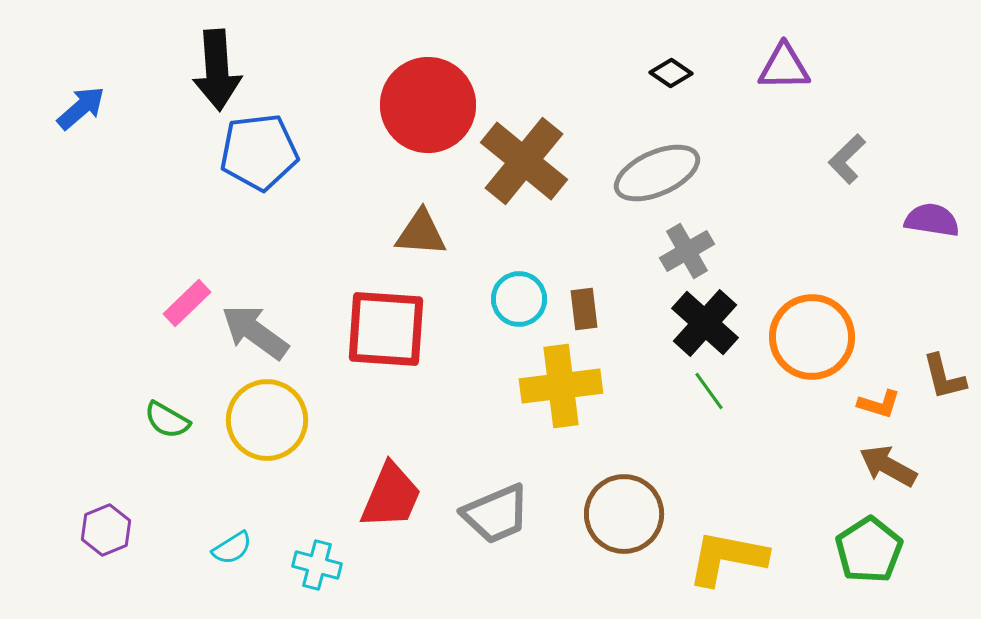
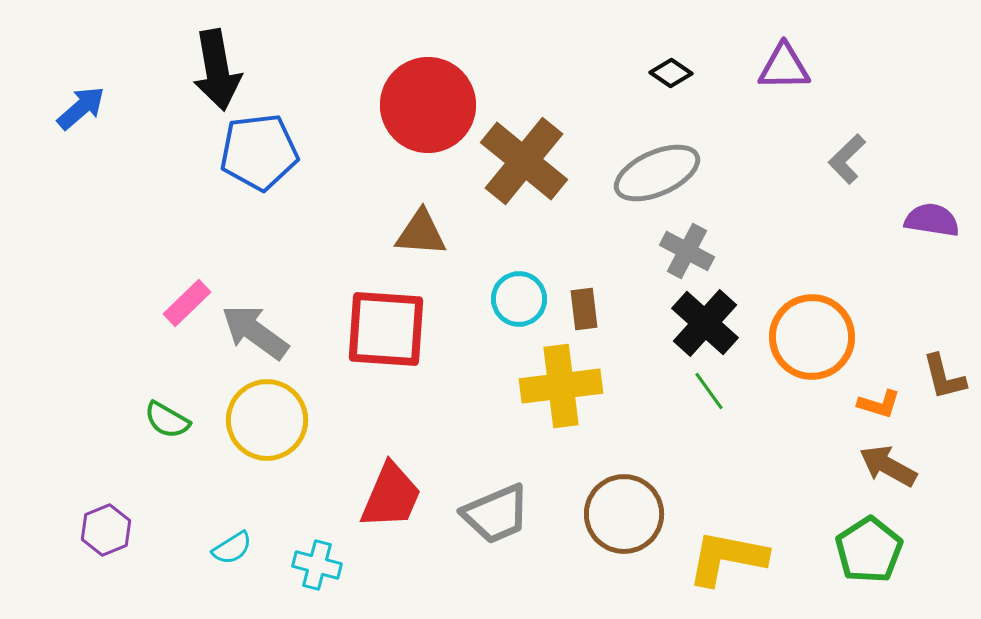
black arrow: rotated 6 degrees counterclockwise
gray cross: rotated 32 degrees counterclockwise
